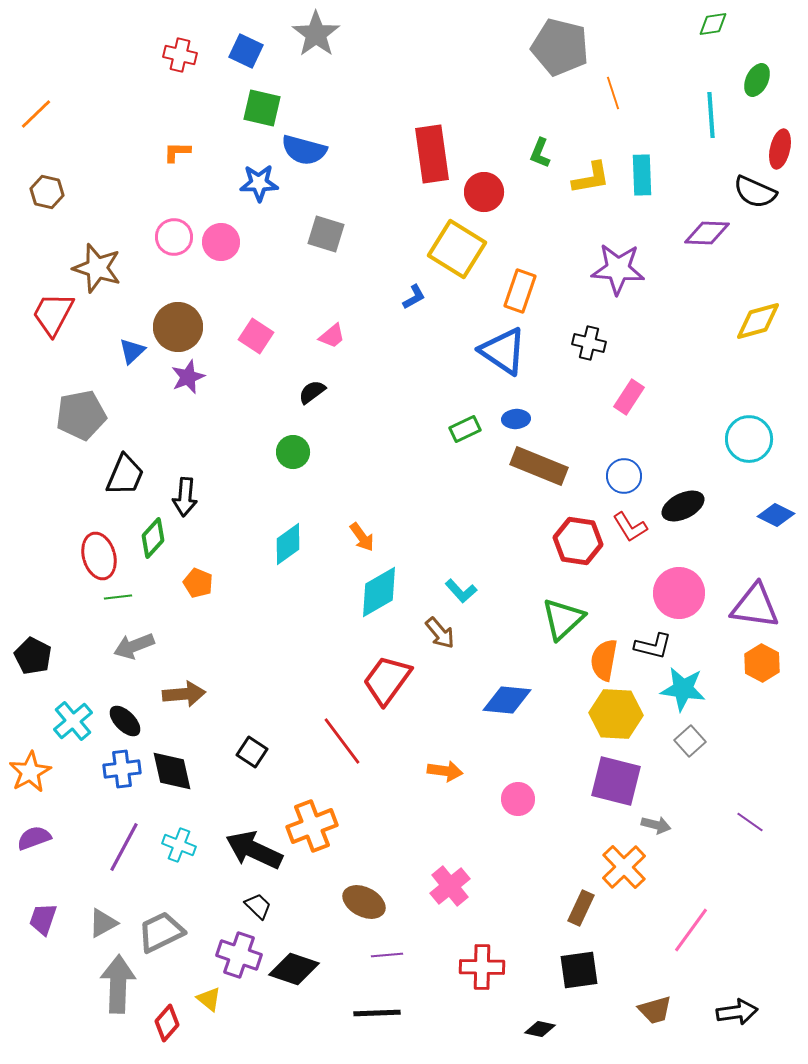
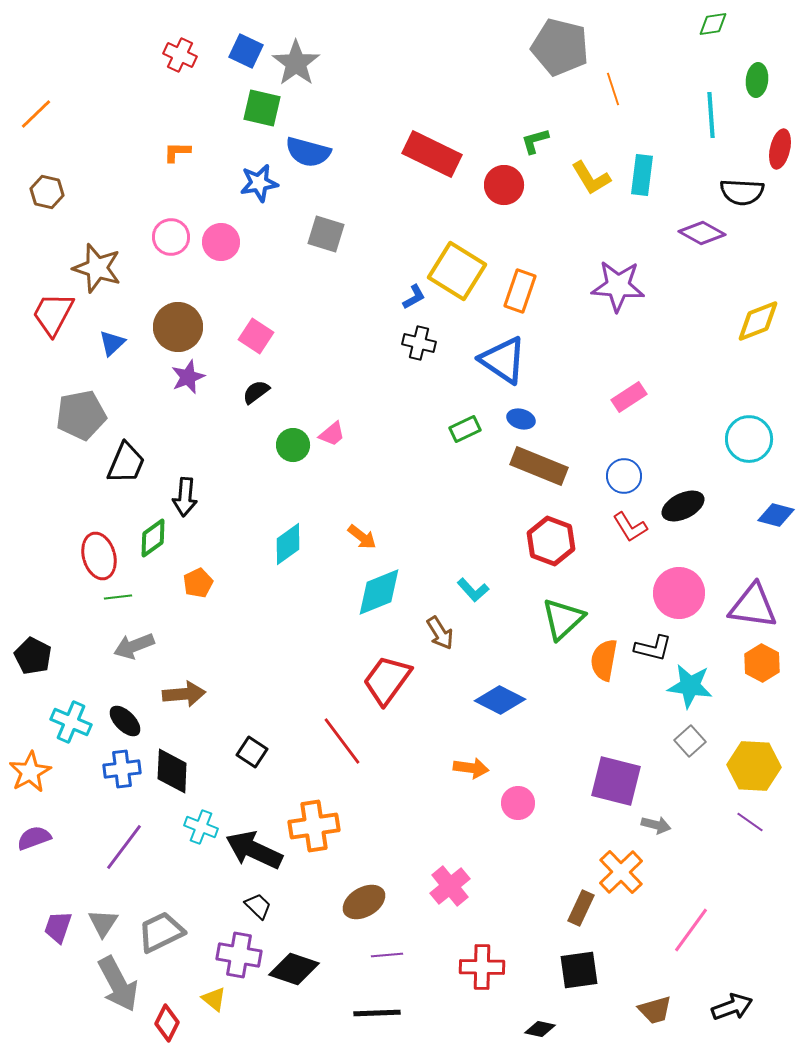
gray star at (316, 34): moved 20 px left, 29 px down
red cross at (180, 55): rotated 12 degrees clockwise
green ellipse at (757, 80): rotated 20 degrees counterclockwise
orange line at (613, 93): moved 4 px up
blue semicircle at (304, 150): moved 4 px right, 2 px down
green L-shape at (540, 153): moved 5 px left, 12 px up; rotated 52 degrees clockwise
red rectangle at (432, 154): rotated 56 degrees counterclockwise
cyan rectangle at (642, 175): rotated 9 degrees clockwise
yellow L-shape at (591, 178): rotated 69 degrees clockwise
blue star at (259, 183): rotated 9 degrees counterclockwise
red circle at (484, 192): moved 20 px right, 7 px up
black semicircle at (755, 192): moved 13 px left; rotated 21 degrees counterclockwise
purple diamond at (707, 233): moved 5 px left; rotated 27 degrees clockwise
pink circle at (174, 237): moved 3 px left
yellow square at (457, 249): moved 22 px down
purple star at (618, 269): moved 17 px down
yellow diamond at (758, 321): rotated 6 degrees counterclockwise
pink trapezoid at (332, 336): moved 98 px down
black cross at (589, 343): moved 170 px left
blue triangle at (132, 351): moved 20 px left, 8 px up
blue triangle at (503, 351): moved 9 px down
black semicircle at (312, 392): moved 56 px left
pink rectangle at (629, 397): rotated 24 degrees clockwise
blue ellipse at (516, 419): moved 5 px right; rotated 20 degrees clockwise
green circle at (293, 452): moved 7 px up
black trapezoid at (125, 475): moved 1 px right, 12 px up
blue diamond at (776, 515): rotated 12 degrees counterclockwise
orange arrow at (362, 537): rotated 16 degrees counterclockwise
green diamond at (153, 538): rotated 12 degrees clockwise
red hexagon at (578, 541): moved 27 px left; rotated 12 degrees clockwise
orange pentagon at (198, 583): rotated 24 degrees clockwise
cyan L-shape at (461, 591): moved 12 px right, 1 px up
cyan diamond at (379, 592): rotated 8 degrees clockwise
purple triangle at (755, 606): moved 2 px left
brown arrow at (440, 633): rotated 8 degrees clockwise
black L-shape at (653, 646): moved 2 px down
cyan star at (683, 689): moved 7 px right, 3 px up
blue diamond at (507, 700): moved 7 px left; rotated 21 degrees clockwise
yellow hexagon at (616, 714): moved 138 px right, 52 px down
cyan cross at (73, 721): moved 2 px left, 1 px down; rotated 27 degrees counterclockwise
black diamond at (172, 771): rotated 15 degrees clockwise
orange arrow at (445, 771): moved 26 px right, 3 px up
pink circle at (518, 799): moved 4 px down
orange cross at (312, 826): moved 2 px right; rotated 12 degrees clockwise
cyan cross at (179, 845): moved 22 px right, 18 px up
purple line at (124, 847): rotated 9 degrees clockwise
orange cross at (624, 867): moved 3 px left, 5 px down
brown ellipse at (364, 902): rotated 57 degrees counterclockwise
purple trapezoid at (43, 919): moved 15 px right, 8 px down
gray triangle at (103, 923): rotated 28 degrees counterclockwise
purple cross at (239, 955): rotated 9 degrees counterclockwise
gray arrow at (118, 984): rotated 150 degrees clockwise
yellow triangle at (209, 999): moved 5 px right
black arrow at (737, 1012): moved 5 px left, 5 px up; rotated 12 degrees counterclockwise
red diamond at (167, 1023): rotated 15 degrees counterclockwise
